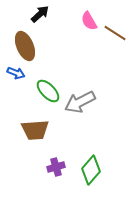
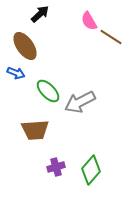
brown line: moved 4 px left, 4 px down
brown ellipse: rotated 12 degrees counterclockwise
